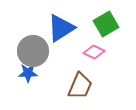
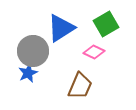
blue star: rotated 24 degrees counterclockwise
